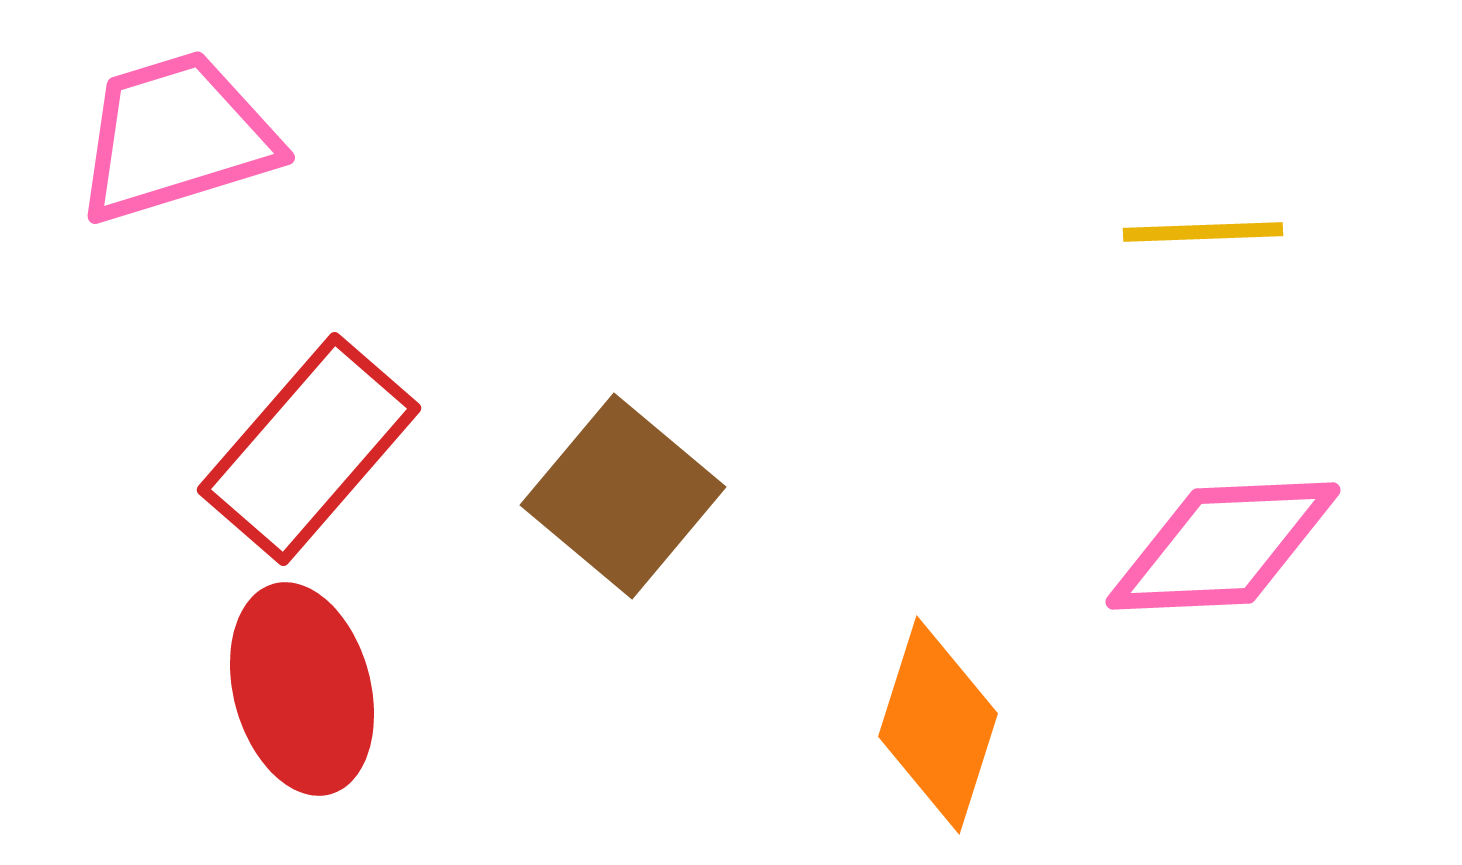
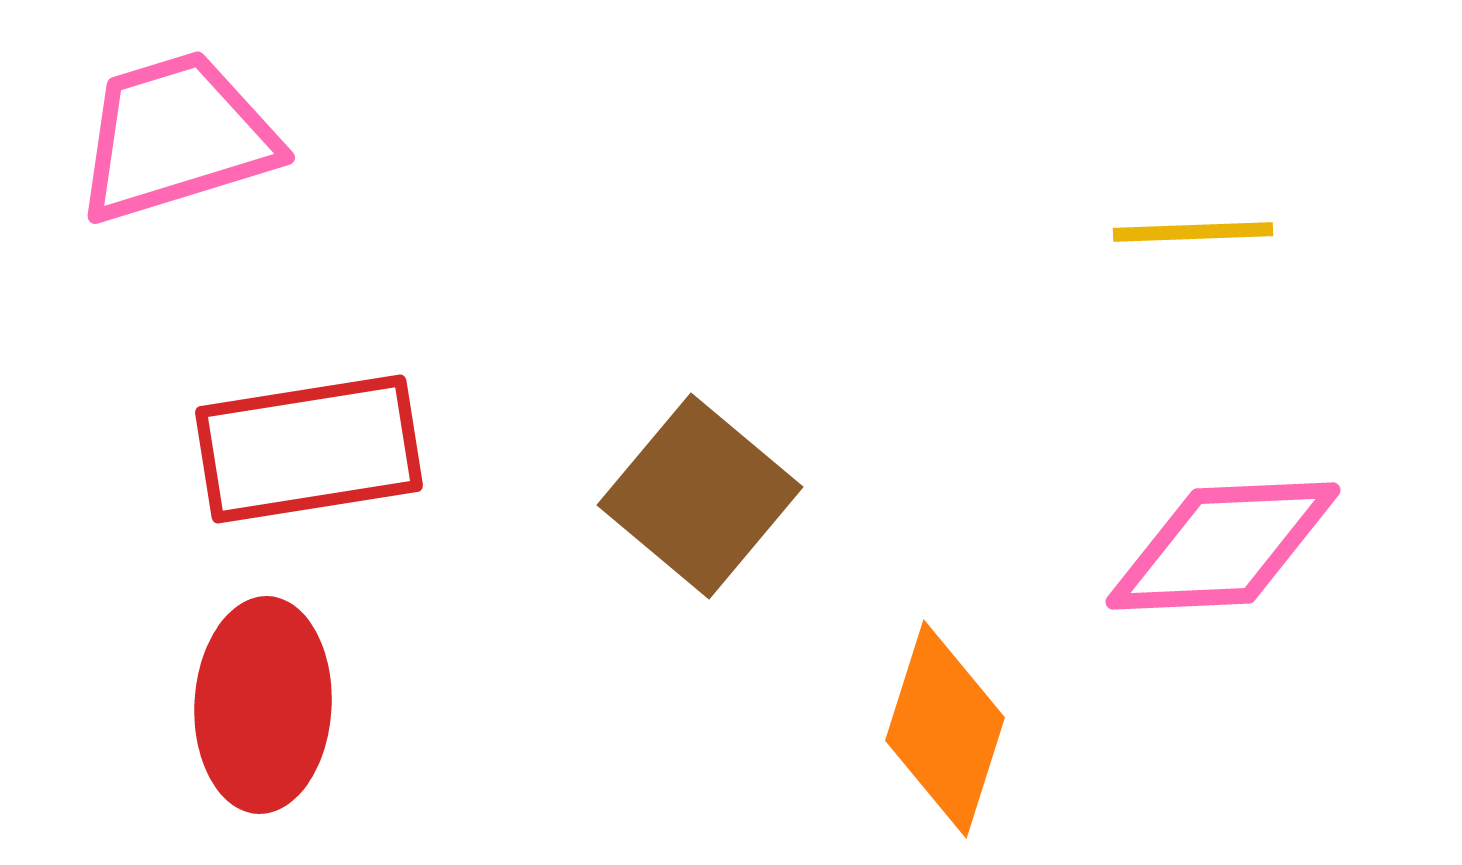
yellow line: moved 10 px left
red rectangle: rotated 40 degrees clockwise
brown square: moved 77 px right
red ellipse: moved 39 px left, 16 px down; rotated 18 degrees clockwise
orange diamond: moved 7 px right, 4 px down
